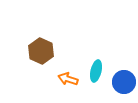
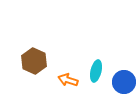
brown hexagon: moved 7 px left, 10 px down
orange arrow: moved 1 px down
